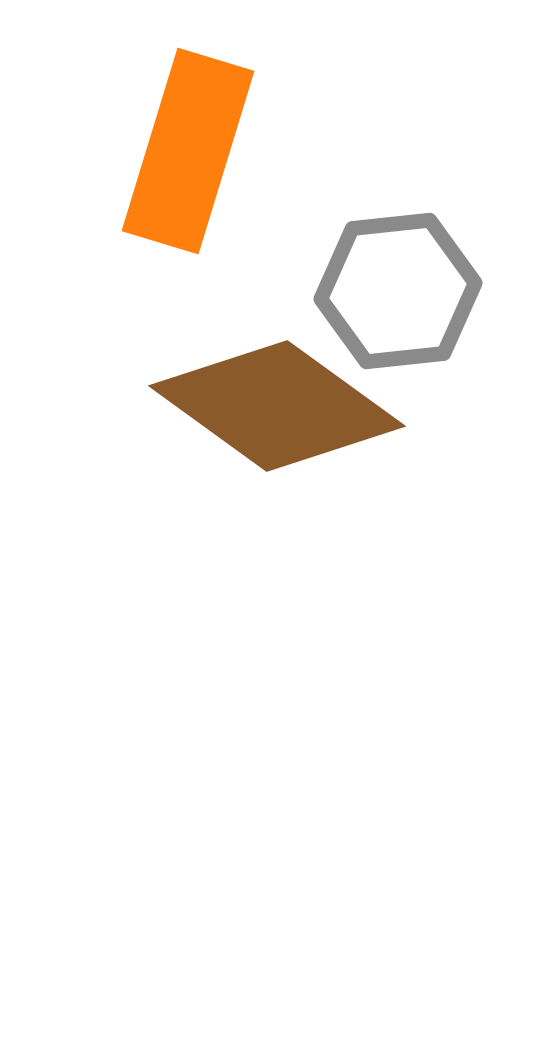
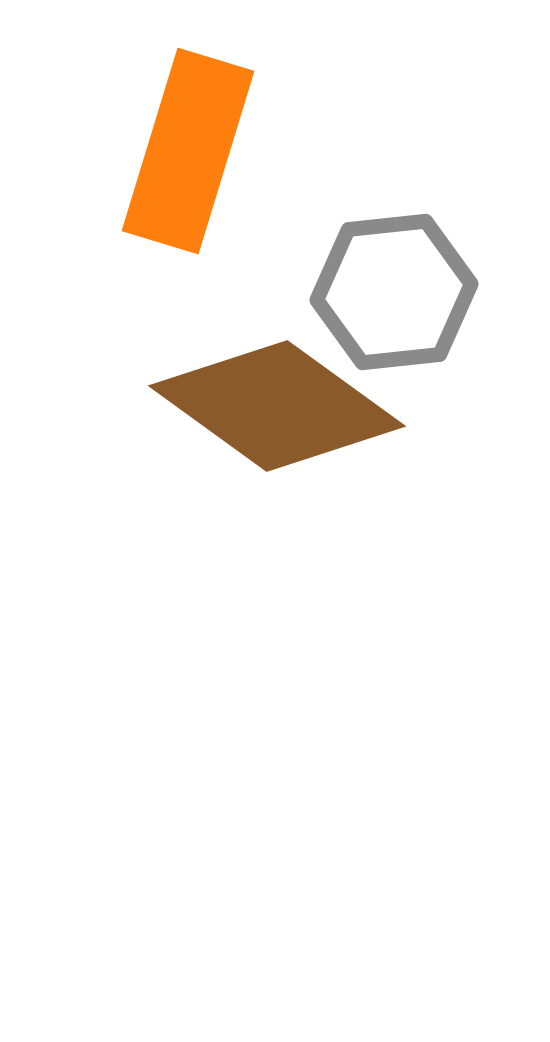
gray hexagon: moved 4 px left, 1 px down
